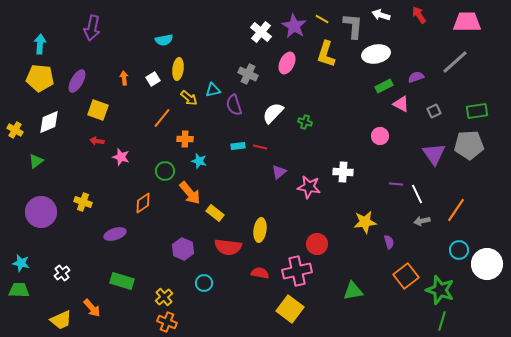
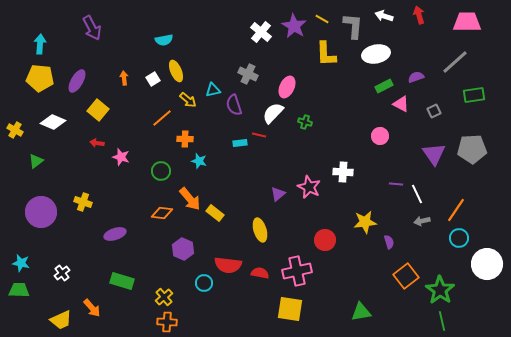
white arrow at (381, 15): moved 3 px right, 1 px down
red arrow at (419, 15): rotated 18 degrees clockwise
purple arrow at (92, 28): rotated 40 degrees counterclockwise
yellow L-shape at (326, 54): rotated 20 degrees counterclockwise
pink ellipse at (287, 63): moved 24 px down
yellow ellipse at (178, 69): moved 2 px left, 2 px down; rotated 30 degrees counterclockwise
yellow arrow at (189, 98): moved 1 px left, 2 px down
yellow square at (98, 110): rotated 20 degrees clockwise
green rectangle at (477, 111): moved 3 px left, 16 px up
orange line at (162, 118): rotated 10 degrees clockwise
white diamond at (49, 122): moved 4 px right; rotated 45 degrees clockwise
red arrow at (97, 141): moved 2 px down
gray pentagon at (469, 145): moved 3 px right, 4 px down
cyan rectangle at (238, 146): moved 2 px right, 3 px up
red line at (260, 147): moved 1 px left, 12 px up
green circle at (165, 171): moved 4 px left
purple triangle at (279, 172): moved 1 px left, 22 px down
pink star at (309, 187): rotated 15 degrees clockwise
orange arrow at (190, 193): moved 6 px down
orange diamond at (143, 203): moved 19 px right, 10 px down; rotated 40 degrees clockwise
yellow ellipse at (260, 230): rotated 25 degrees counterclockwise
red circle at (317, 244): moved 8 px right, 4 px up
red semicircle at (228, 247): moved 18 px down
cyan circle at (459, 250): moved 12 px up
green star at (440, 290): rotated 16 degrees clockwise
green triangle at (353, 291): moved 8 px right, 21 px down
yellow square at (290, 309): rotated 28 degrees counterclockwise
green line at (442, 321): rotated 30 degrees counterclockwise
orange cross at (167, 322): rotated 18 degrees counterclockwise
